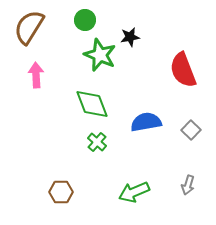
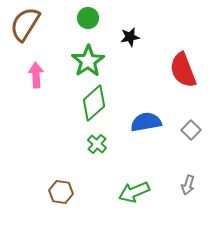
green circle: moved 3 px right, 2 px up
brown semicircle: moved 4 px left, 3 px up
green star: moved 12 px left, 6 px down; rotated 16 degrees clockwise
green diamond: moved 2 px right, 1 px up; rotated 69 degrees clockwise
green cross: moved 2 px down
brown hexagon: rotated 10 degrees clockwise
